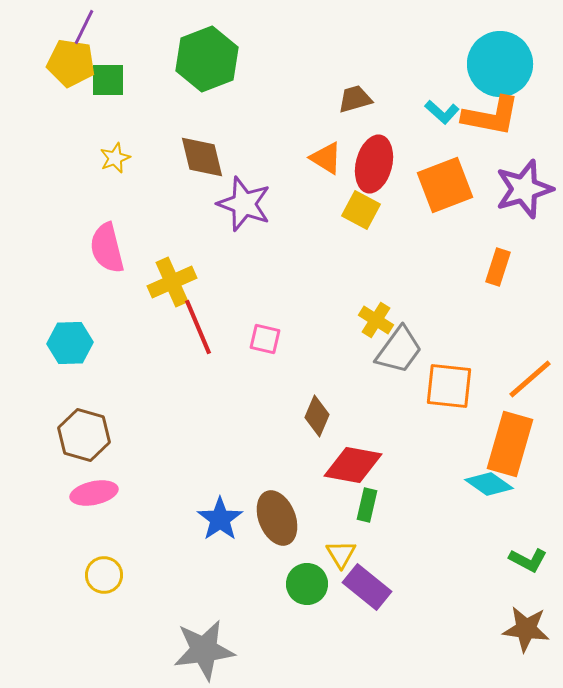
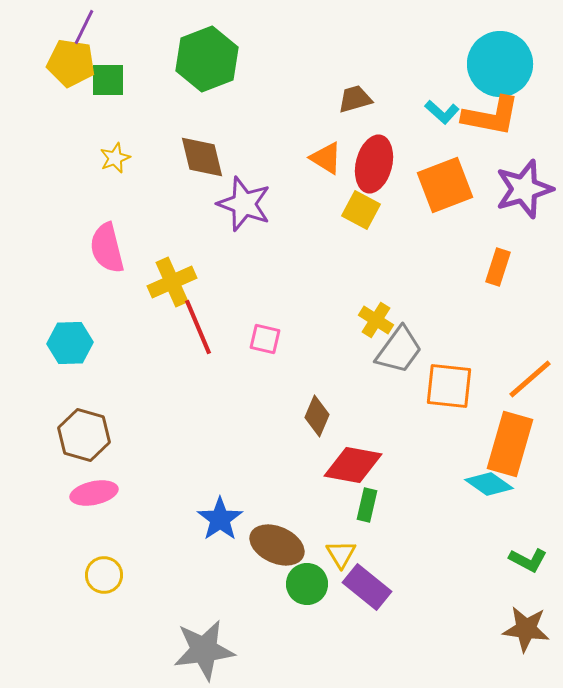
brown ellipse at (277, 518): moved 27 px down; rotated 44 degrees counterclockwise
